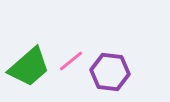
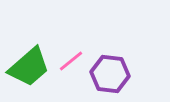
purple hexagon: moved 2 px down
